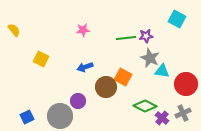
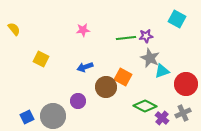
yellow semicircle: moved 1 px up
cyan triangle: rotated 28 degrees counterclockwise
gray circle: moved 7 px left
